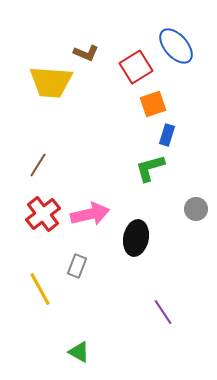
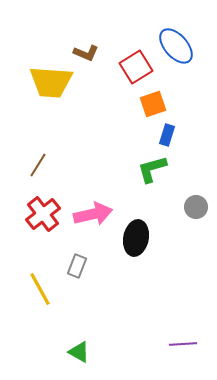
green L-shape: moved 2 px right, 1 px down
gray circle: moved 2 px up
pink arrow: moved 3 px right
purple line: moved 20 px right, 32 px down; rotated 60 degrees counterclockwise
